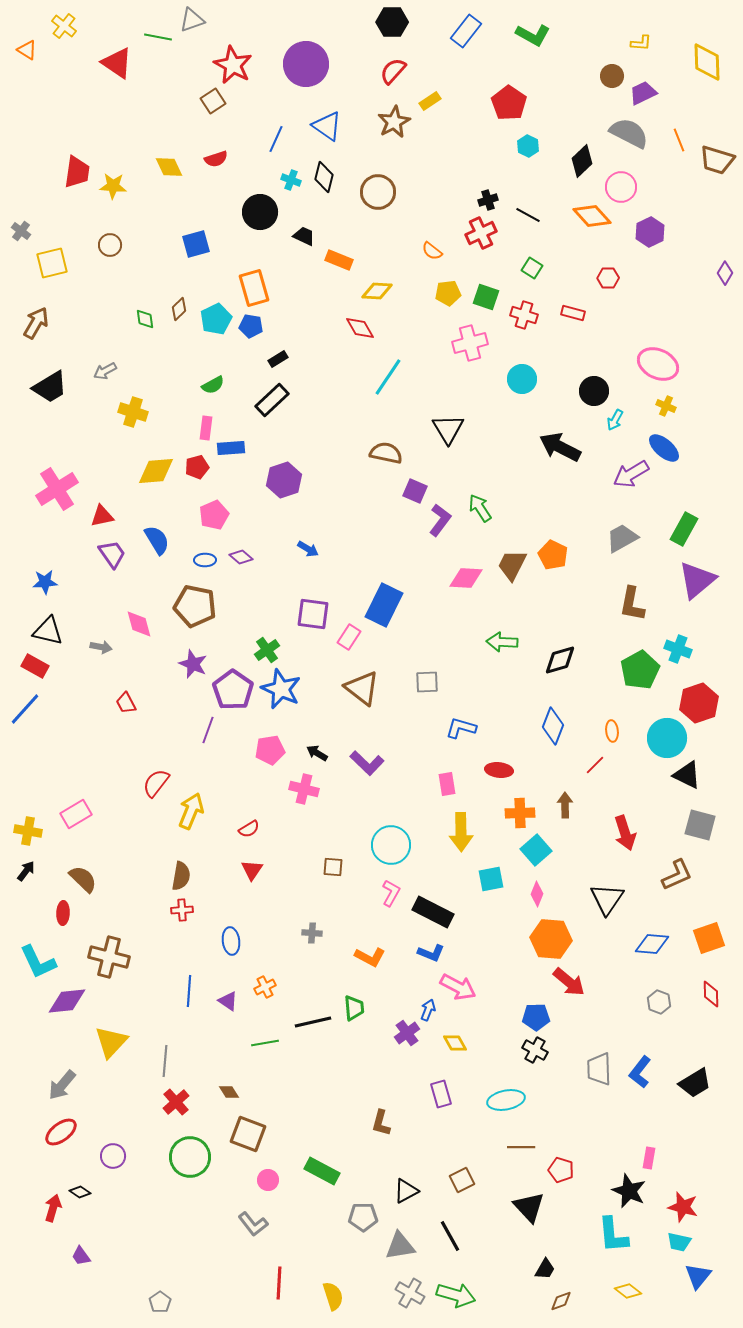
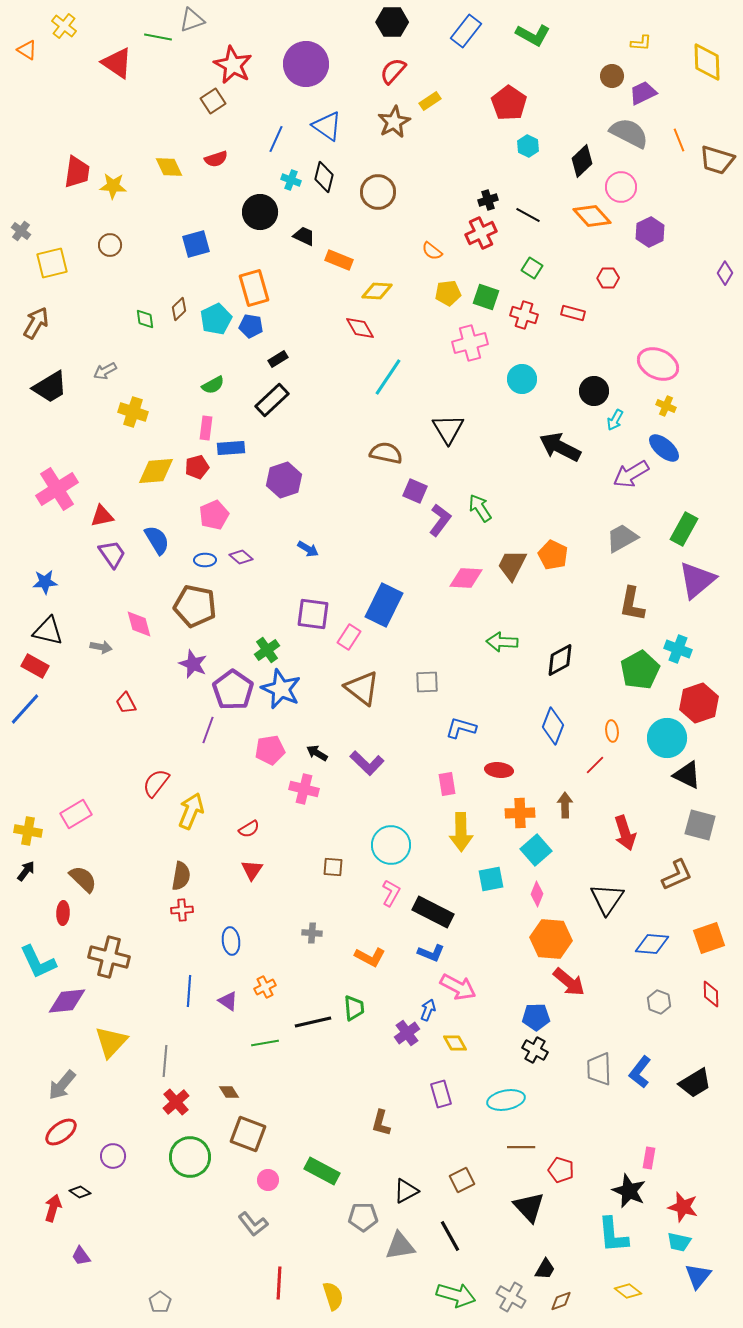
black diamond at (560, 660): rotated 12 degrees counterclockwise
gray cross at (410, 1293): moved 101 px right, 4 px down
